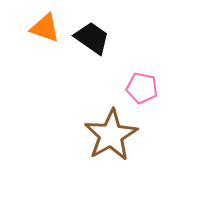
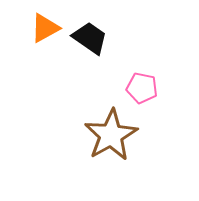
orange triangle: rotated 48 degrees counterclockwise
black trapezoid: moved 2 px left
